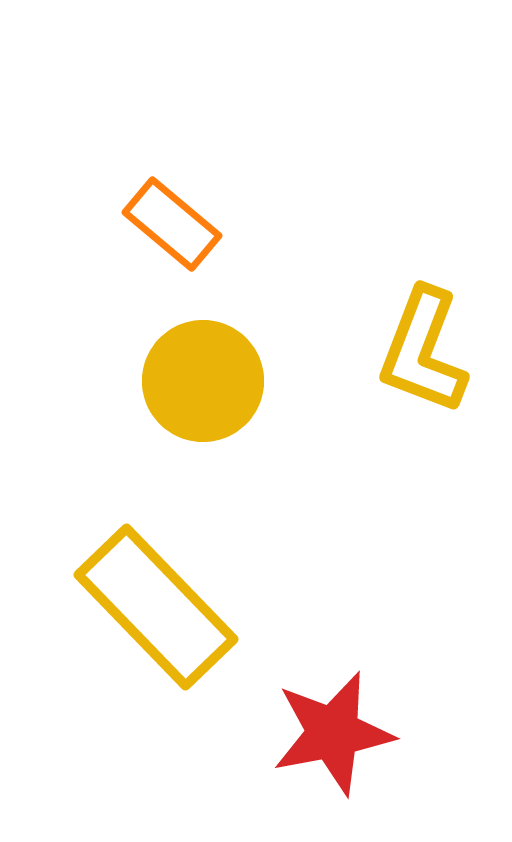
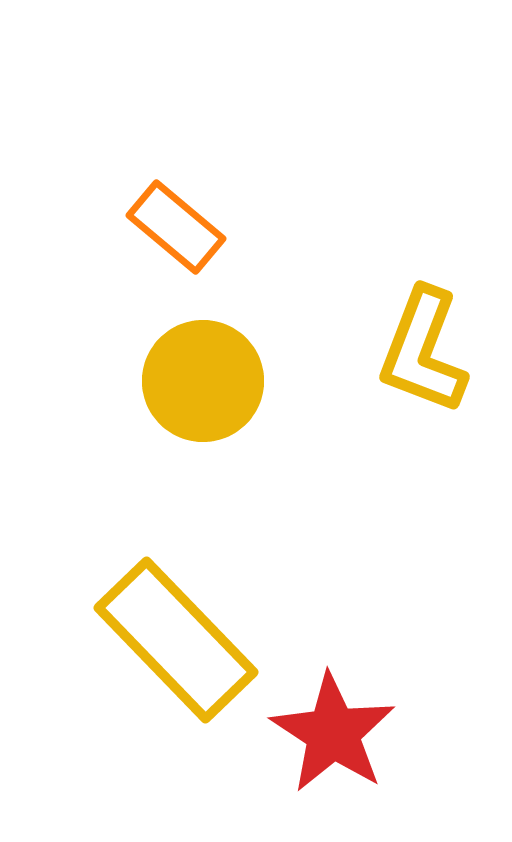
orange rectangle: moved 4 px right, 3 px down
yellow rectangle: moved 20 px right, 33 px down
red star: rotated 28 degrees counterclockwise
